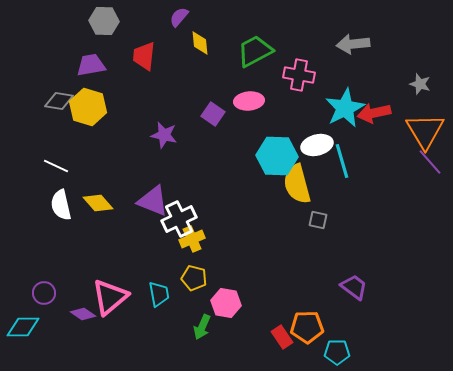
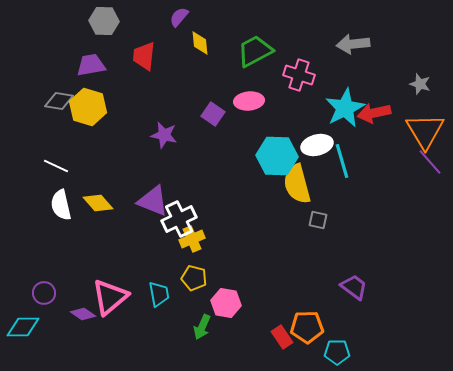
pink cross at (299, 75): rotated 8 degrees clockwise
